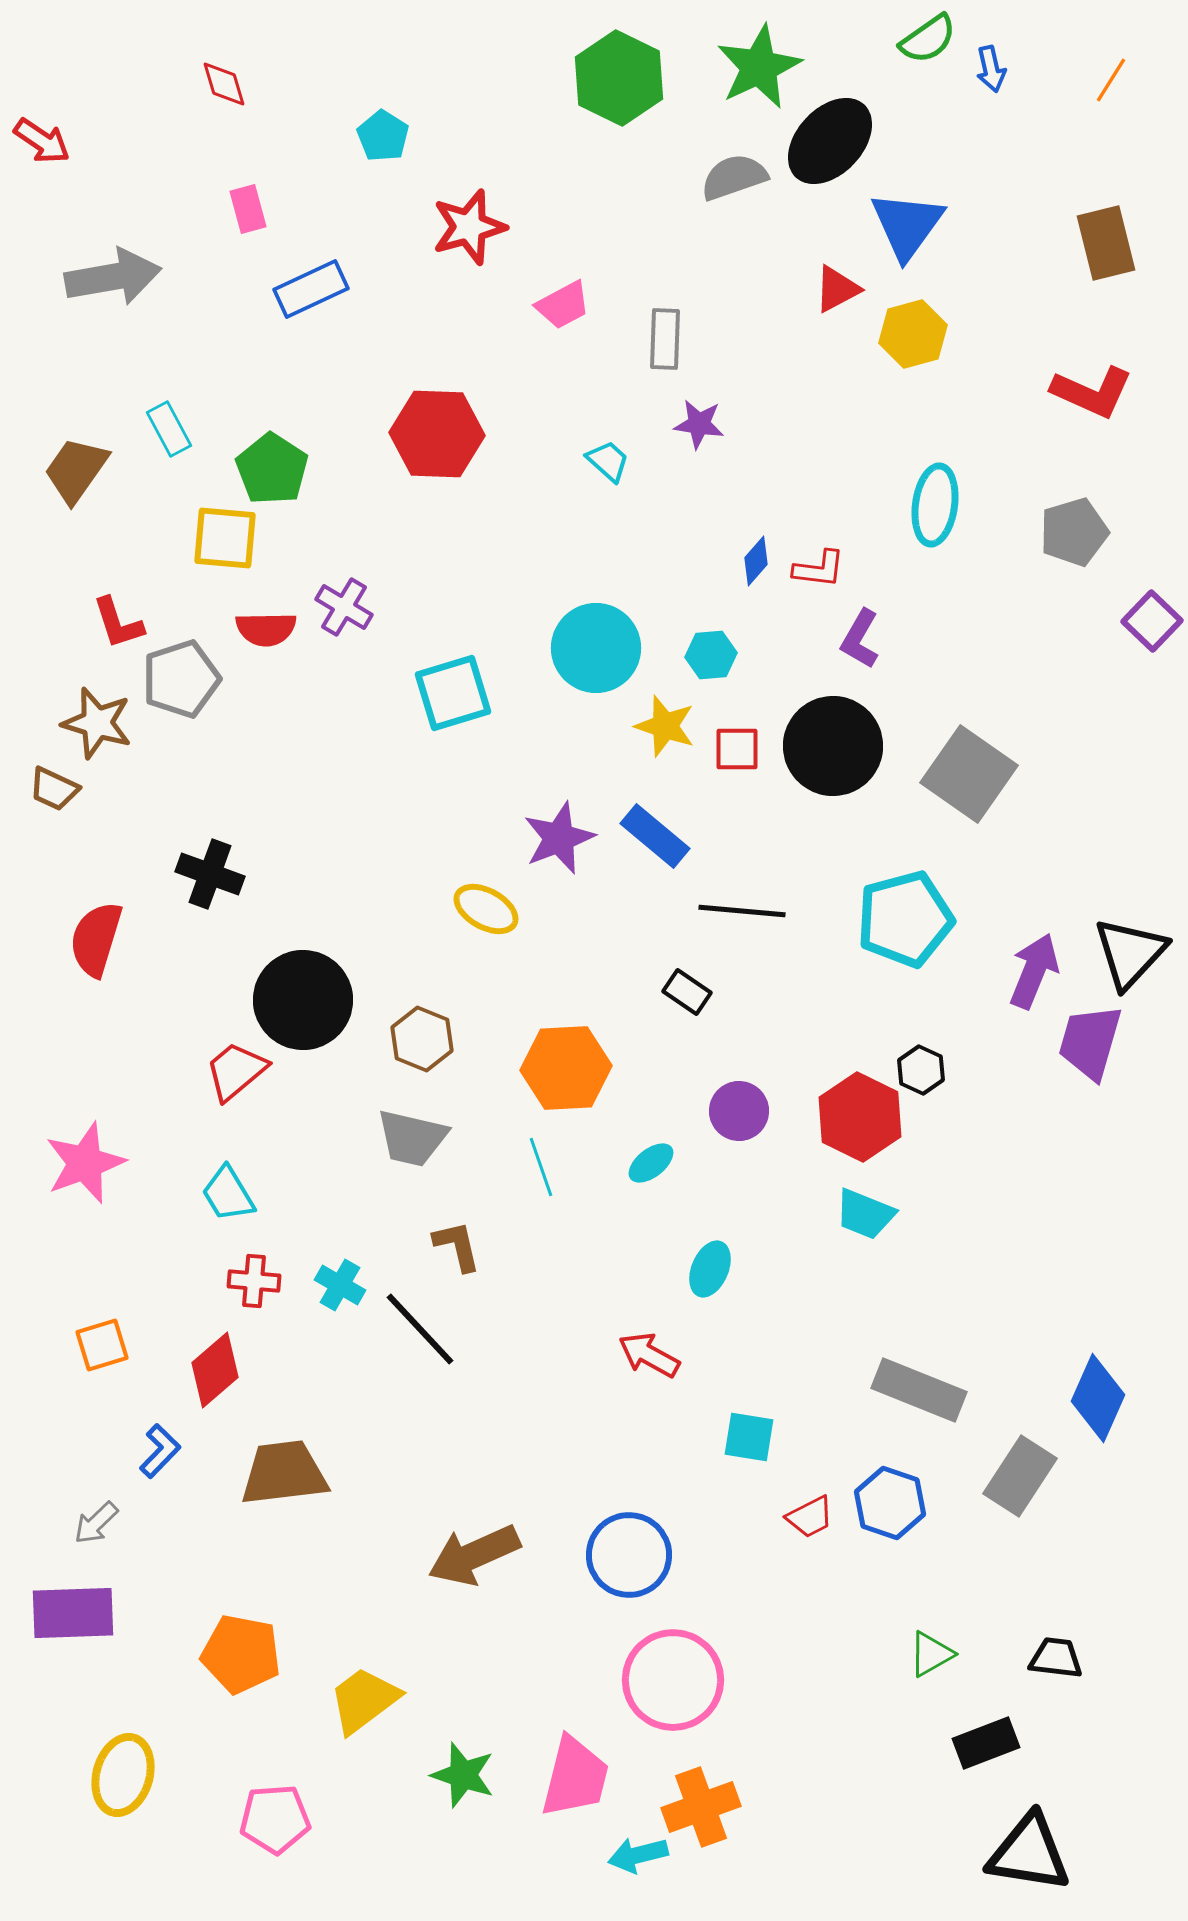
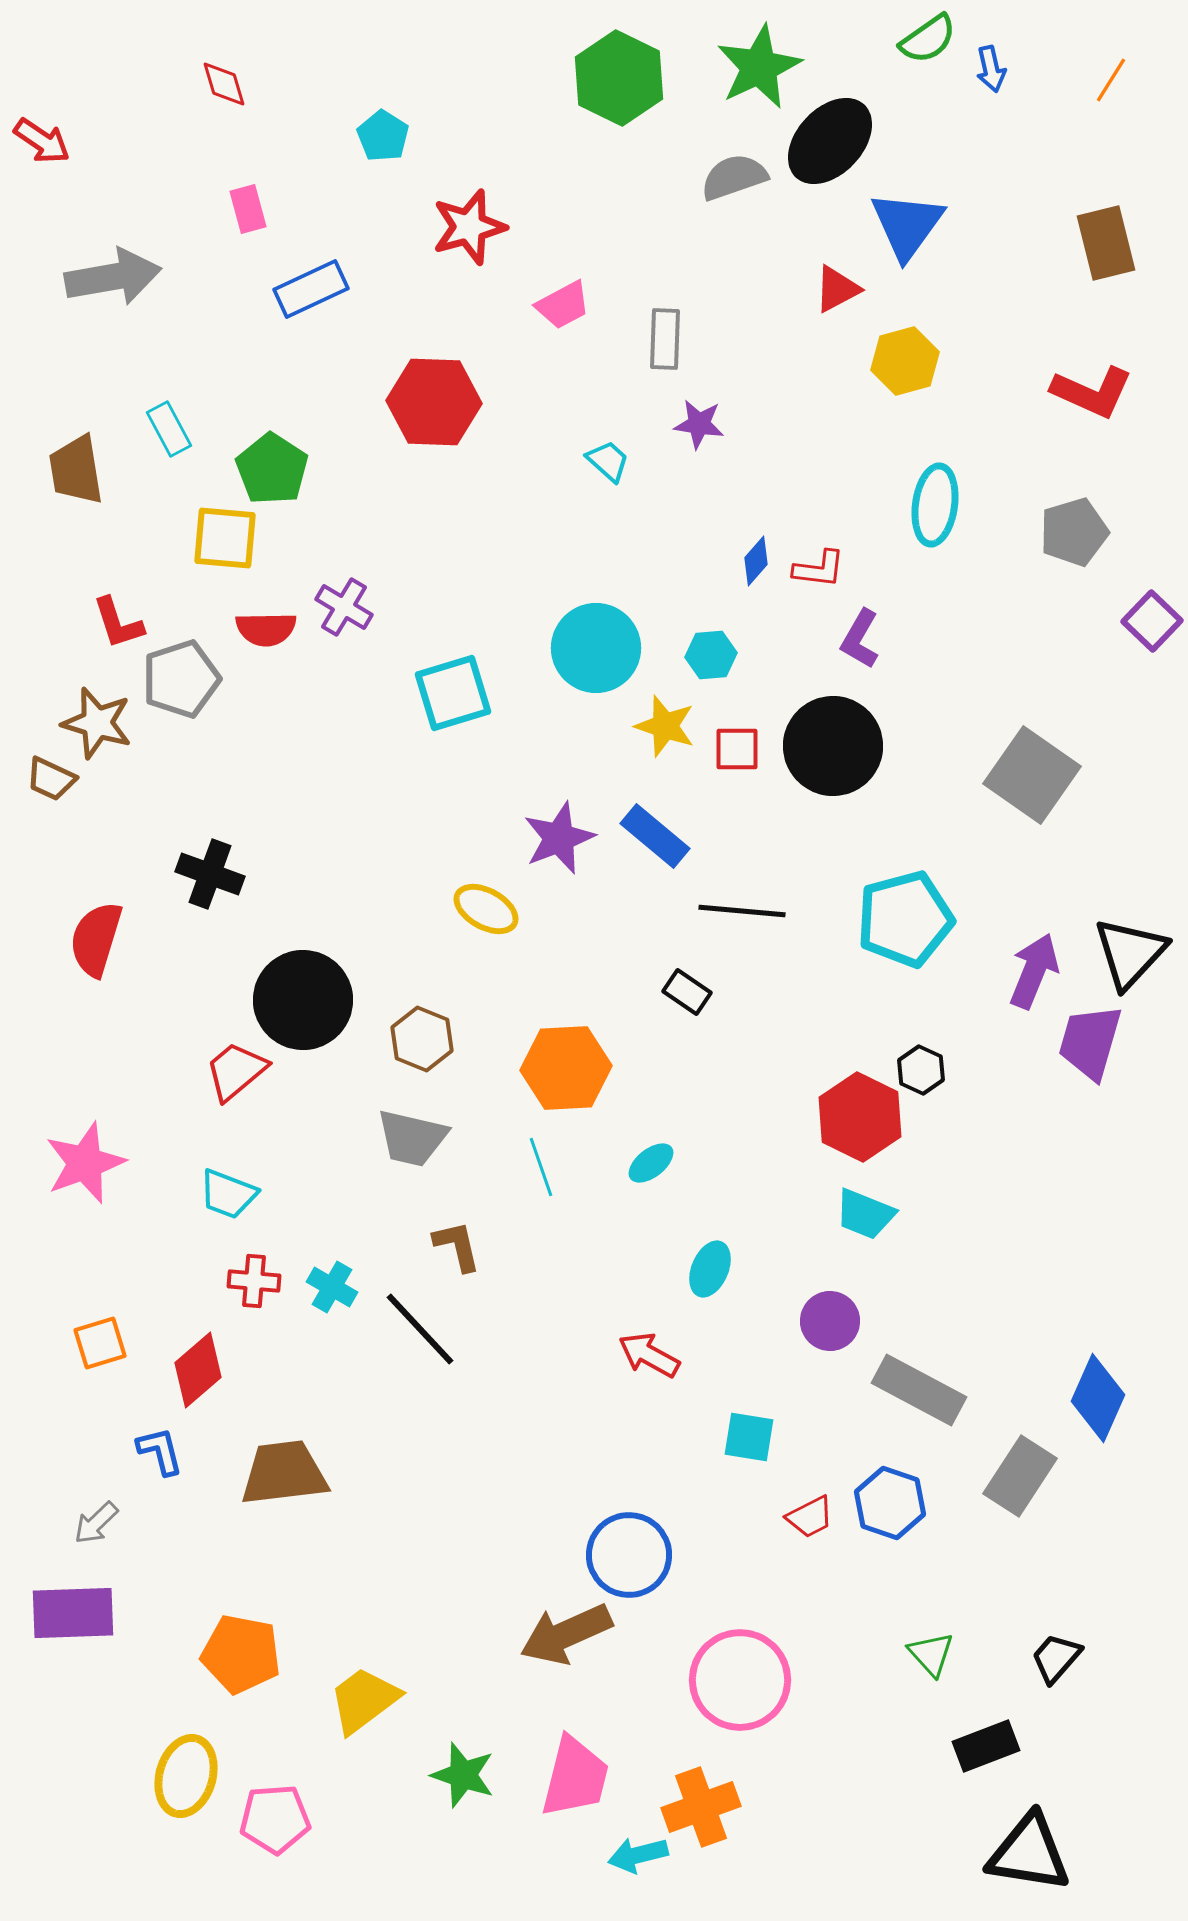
yellow hexagon at (913, 334): moved 8 px left, 27 px down
red hexagon at (437, 434): moved 3 px left, 32 px up
brown trapezoid at (76, 470): rotated 44 degrees counterclockwise
gray square at (969, 774): moved 63 px right, 1 px down
brown trapezoid at (54, 789): moved 3 px left, 10 px up
purple circle at (739, 1111): moved 91 px right, 210 px down
cyan trapezoid at (228, 1194): rotated 38 degrees counterclockwise
cyan cross at (340, 1285): moved 8 px left, 2 px down
orange square at (102, 1345): moved 2 px left, 2 px up
red diamond at (215, 1370): moved 17 px left
gray rectangle at (919, 1390): rotated 6 degrees clockwise
blue L-shape at (160, 1451): rotated 58 degrees counterclockwise
brown arrow at (474, 1555): moved 92 px right, 79 px down
green triangle at (931, 1654): rotated 42 degrees counterclockwise
black trapezoid at (1056, 1658): rotated 56 degrees counterclockwise
pink circle at (673, 1680): moved 67 px right
black rectangle at (986, 1743): moved 3 px down
yellow ellipse at (123, 1775): moved 63 px right, 1 px down
